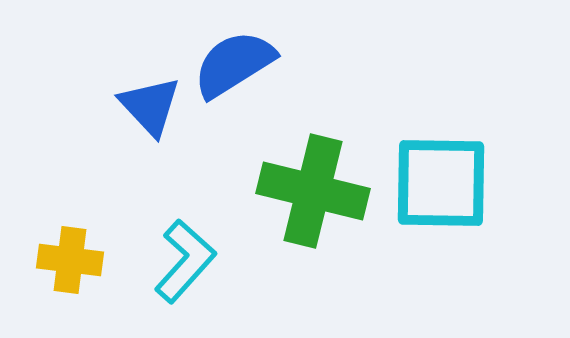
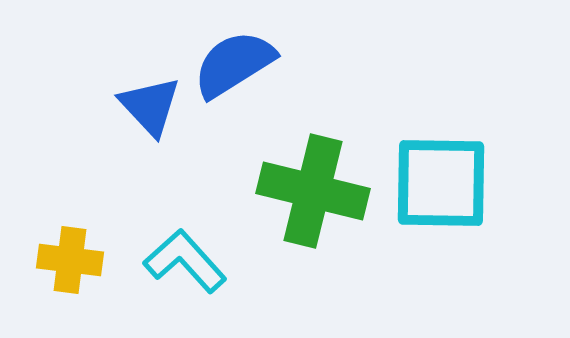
cyan L-shape: rotated 84 degrees counterclockwise
